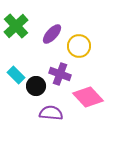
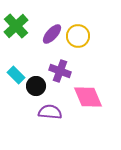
yellow circle: moved 1 px left, 10 px up
purple cross: moved 3 px up
pink diamond: rotated 20 degrees clockwise
purple semicircle: moved 1 px left, 1 px up
